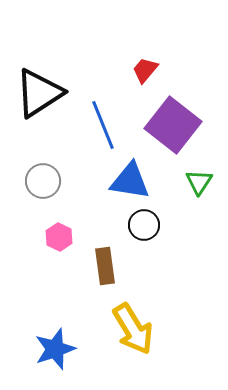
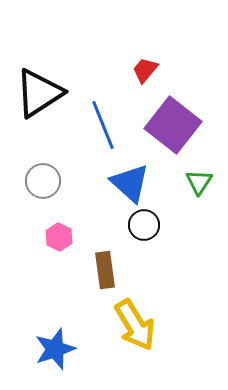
blue triangle: moved 2 px down; rotated 33 degrees clockwise
brown rectangle: moved 4 px down
yellow arrow: moved 2 px right, 4 px up
